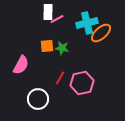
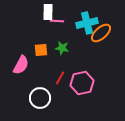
pink line: moved 2 px down; rotated 32 degrees clockwise
orange square: moved 6 px left, 4 px down
white circle: moved 2 px right, 1 px up
